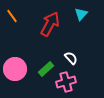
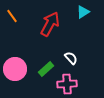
cyan triangle: moved 2 px right, 2 px up; rotated 16 degrees clockwise
pink cross: moved 1 px right, 2 px down; rotated 12 degrees clockwise
